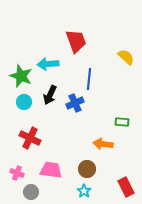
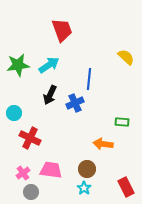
red trapezoid: moved 14 px left, 11 px up
cyan arrow: moved 1 px right, 1 px down; rotated 150 degrees clockwise
green star: moved 3 px left, 11 px up; rotated 30 degrees counterclockwise
cyan circle: moved 10 px left, 11 px down
pink cross: moved 6 px right; rotated 32 degrees clockwise
cyan star: moved 3 px up
